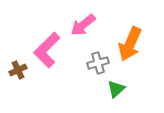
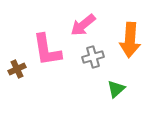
orange arrow: moved 4 px up; rotated 20 degrees counterclockwise
pink L-shape: rotated 54 degrees counterclockwise
gray cross: moved 5 px left, 6 px up
brown cross: moved 1 px left, 1 px up
